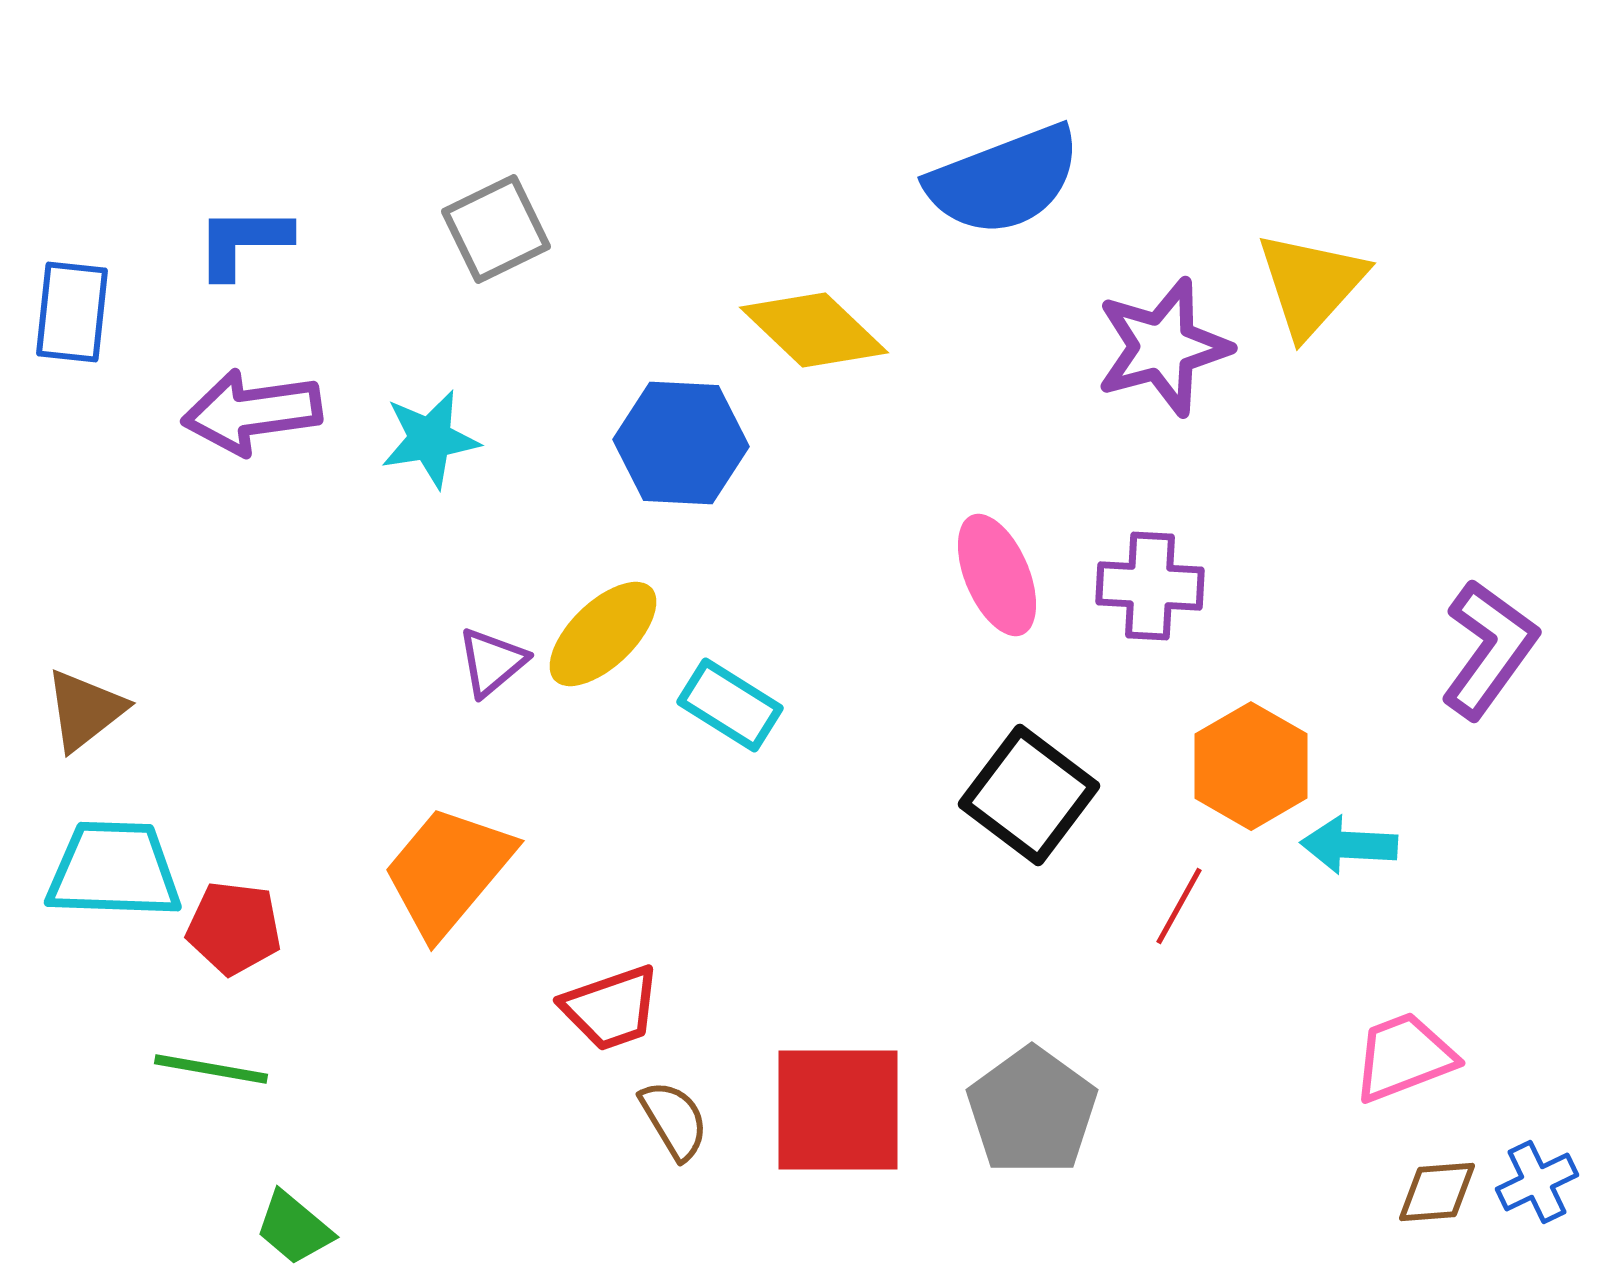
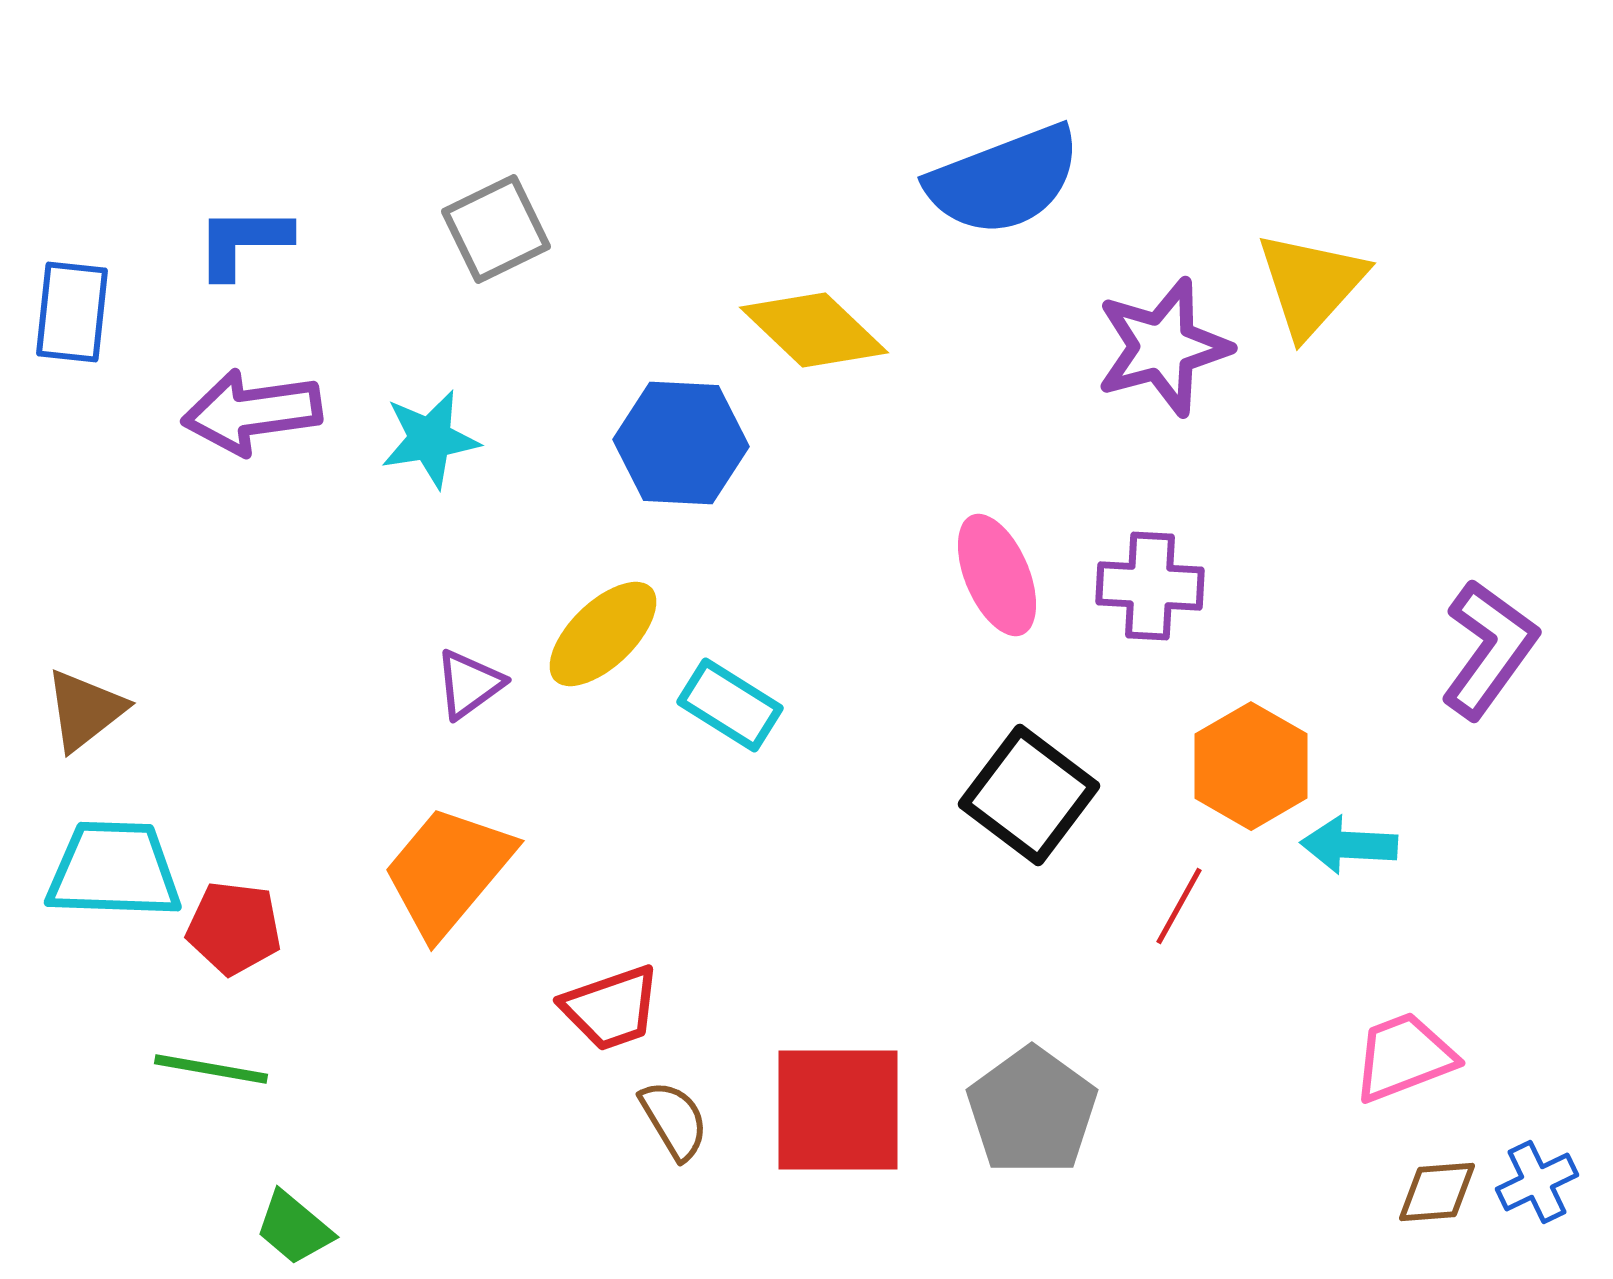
purple triangle: moved 23 px left, 22 px down; rotated 4 degrees clockwise
